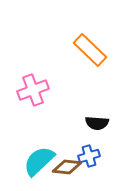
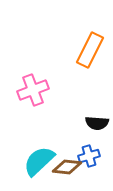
orange rectangle: rotated 72 degrees clockwise
